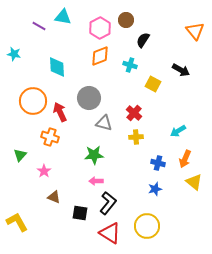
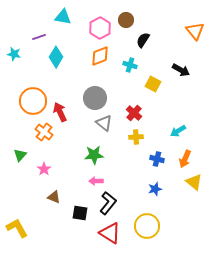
purple line: moved 11 px down; rotated 48 degrees counterclockwise
cyan diamond: moved 1 px left, 10 px up; rotated 35 degrees clockwise
gray circle: moved 6 px right
gray triangle: rotated 24 degrees clockwise
orange cross: moved 6 px left, 5 px up; rotated 18 degrees clockwise
blue cross: moved 1 px left, 4 px up
pink star: moved 2 px up
yellow L-shape: moved 6 px down
